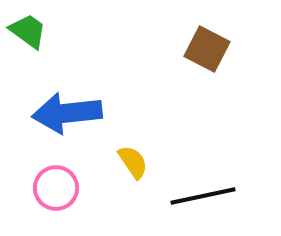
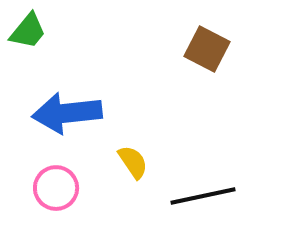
green trapezoid: rotated 93 degrees clockwise
